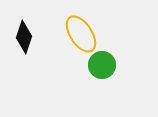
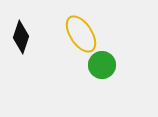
black diamond: moved 3 px left
